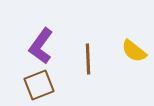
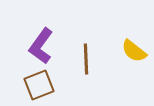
brown line: moved 2 px left
